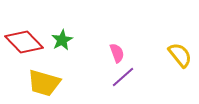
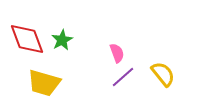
red diamond: moved 3 px right, 3 px up; rotated 24 degrees clockwise
yellow semicircle: moved 17 px left, 19 px down
